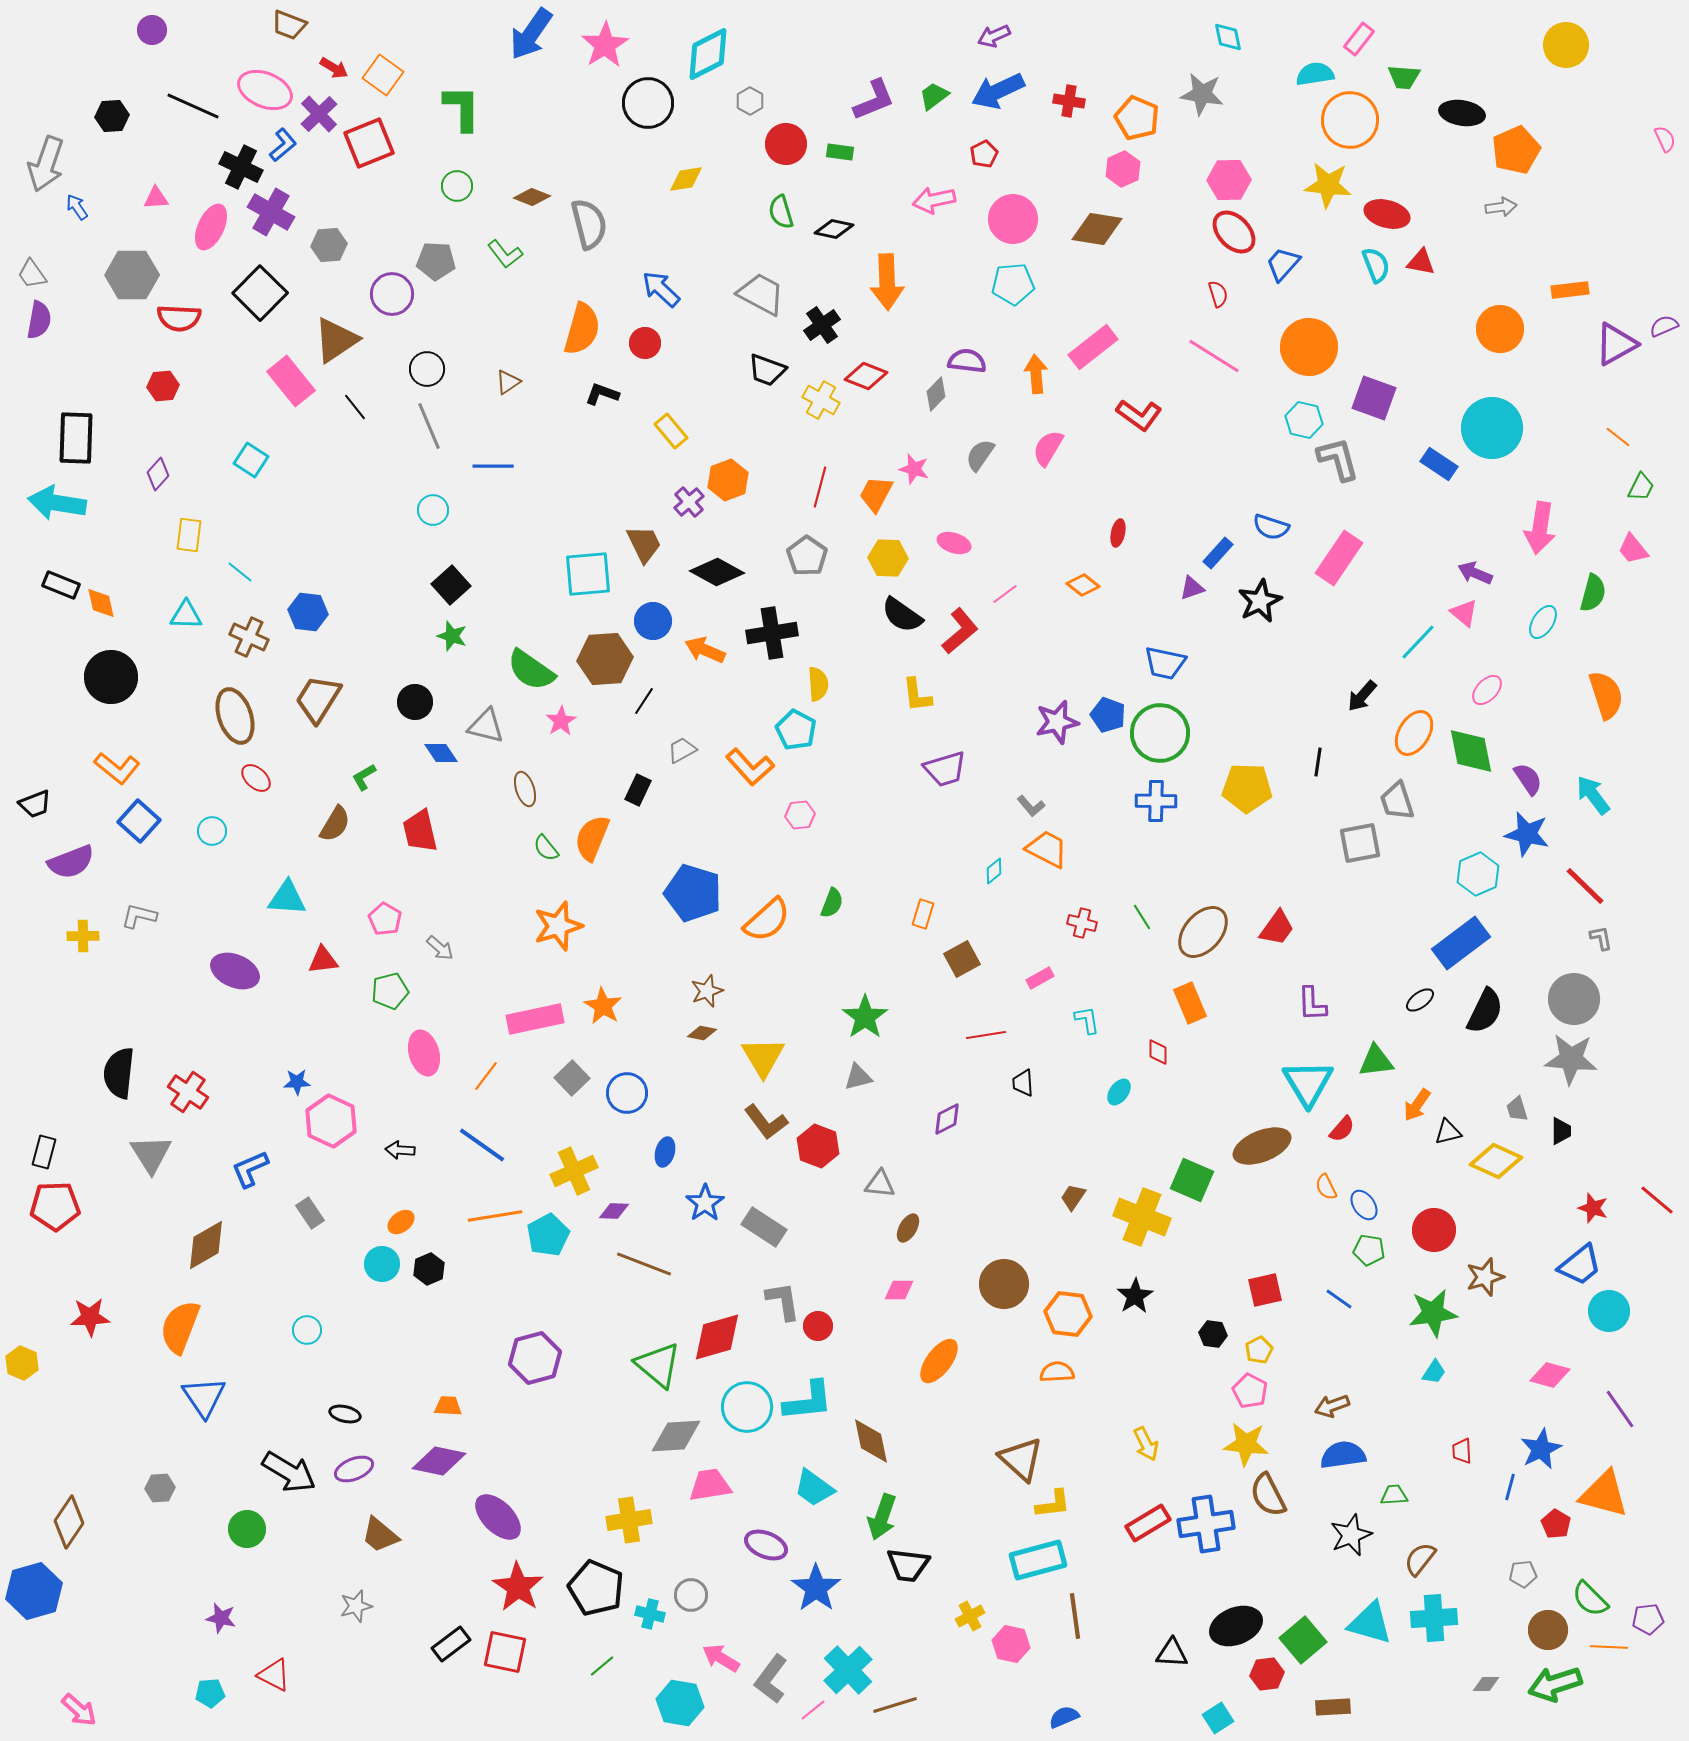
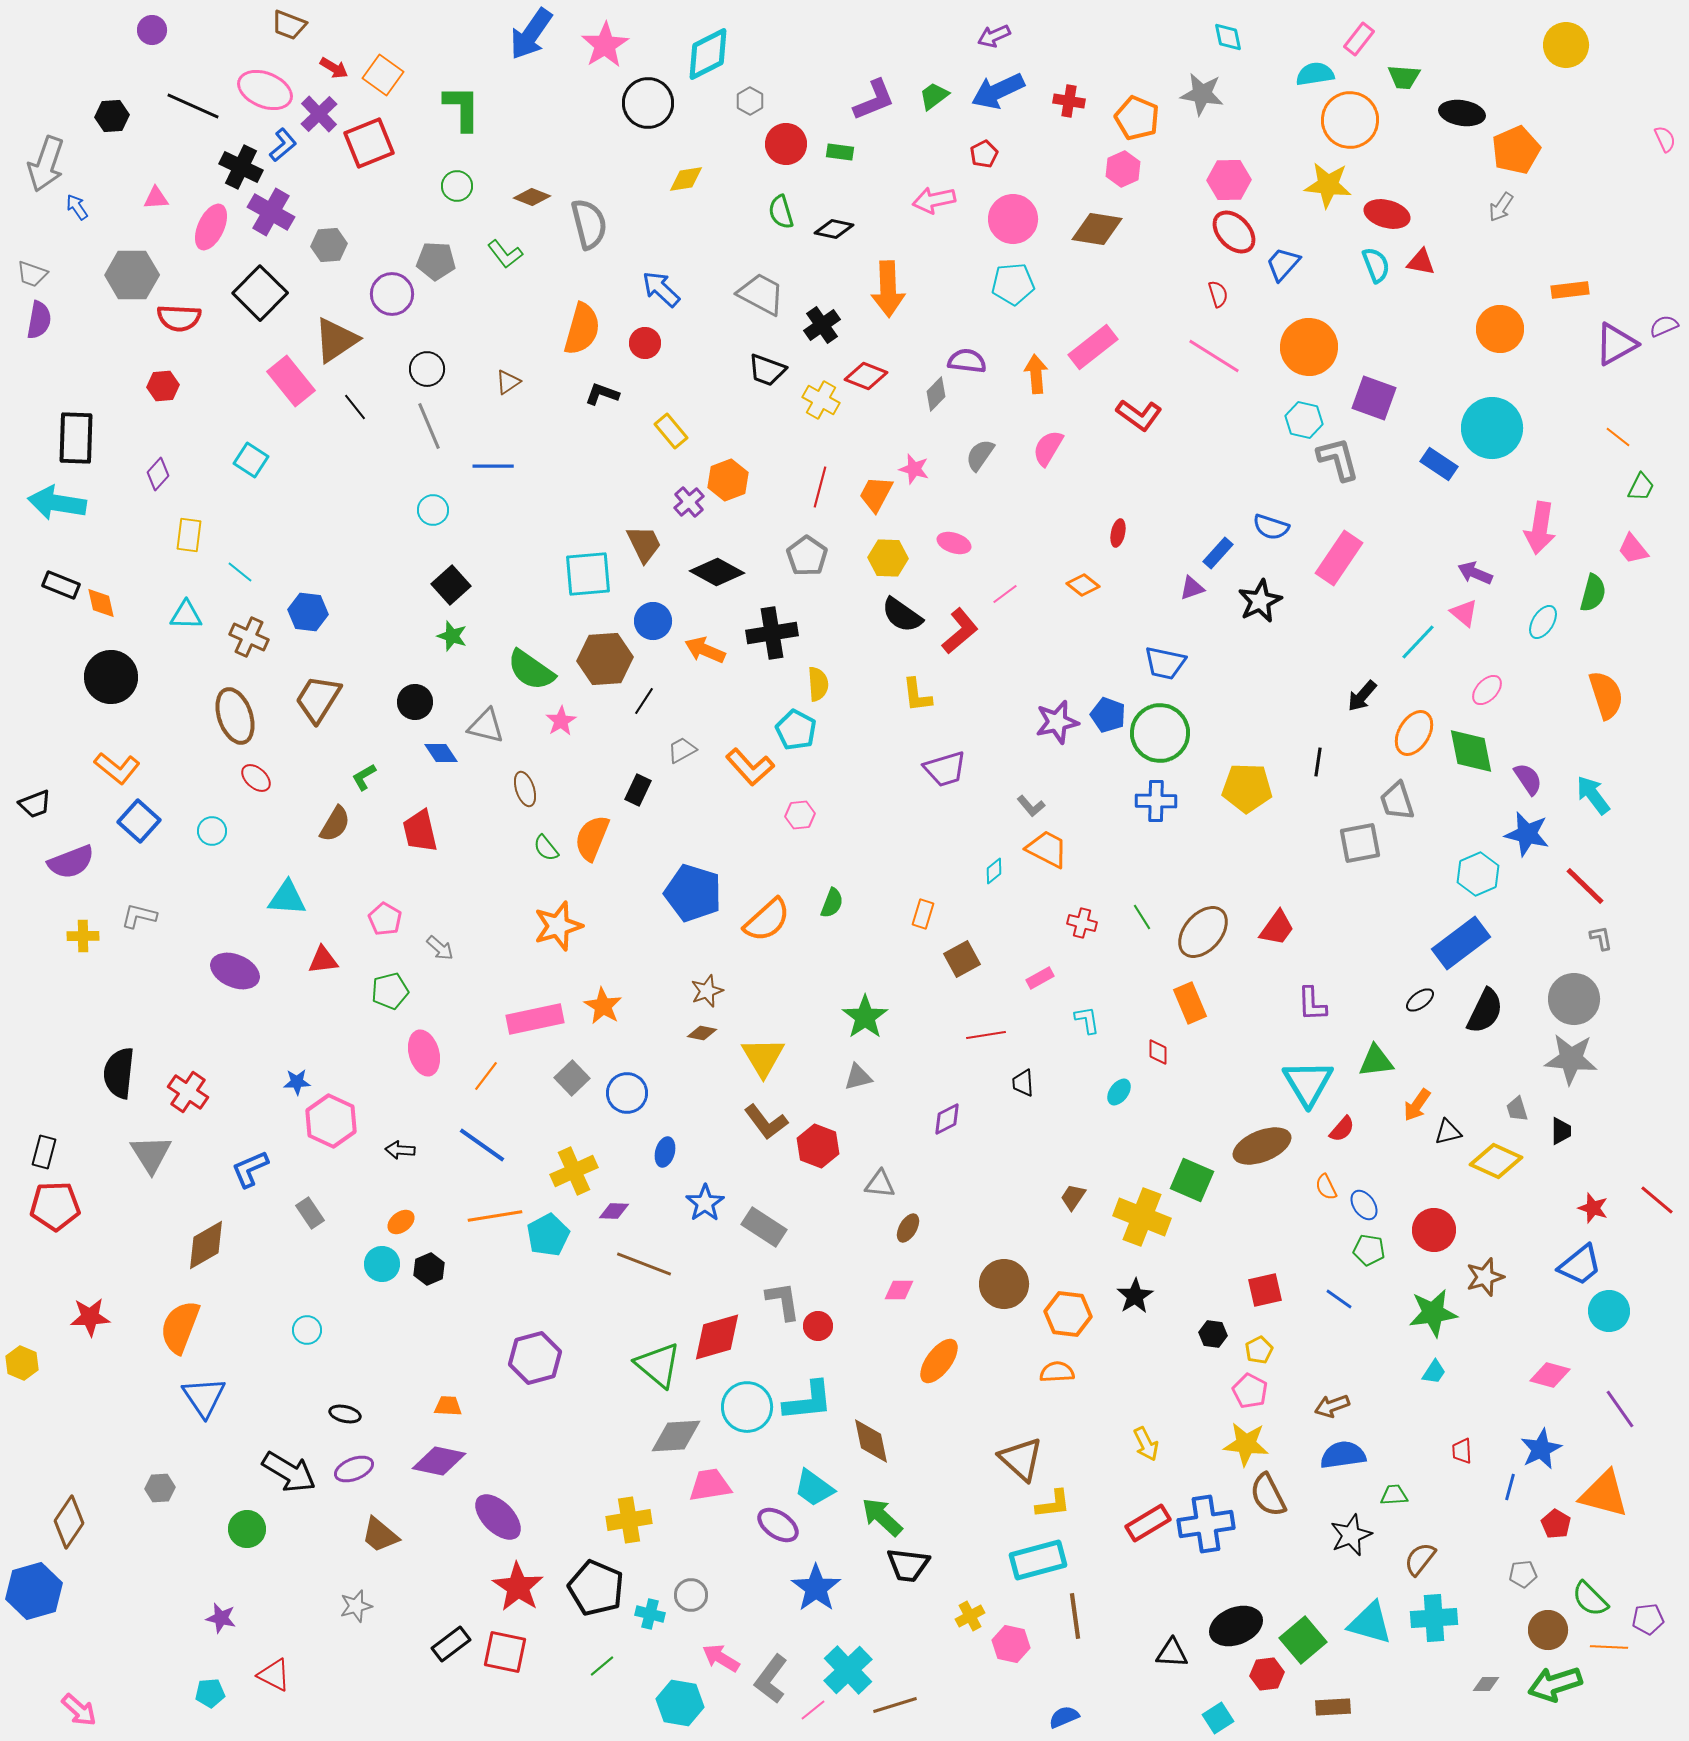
gray arrow at (1501, 207): rotated 132 degrees clockwise
gray trapezoid at (32, 274): rotated 36 degrees counterclockwise
orange arrow at (887, 282): moved 1 px right, 7 px down
green arrow at (882, 1517): rotated 114 degrees clockwise
purple ellipse at (766, 1545): moved 12 px right, 20 px up; rotated 12 degrees clockwise
